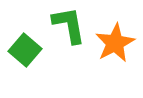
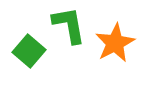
green square: moved 4 px right, 1 px down
